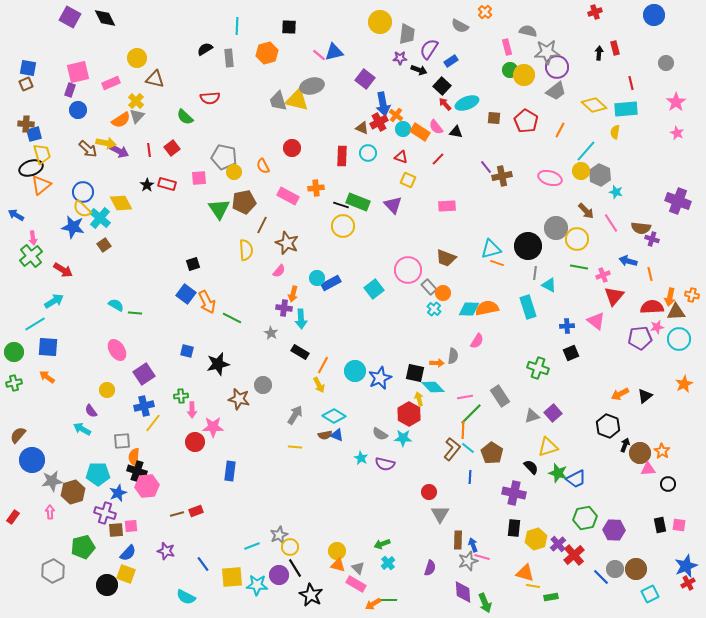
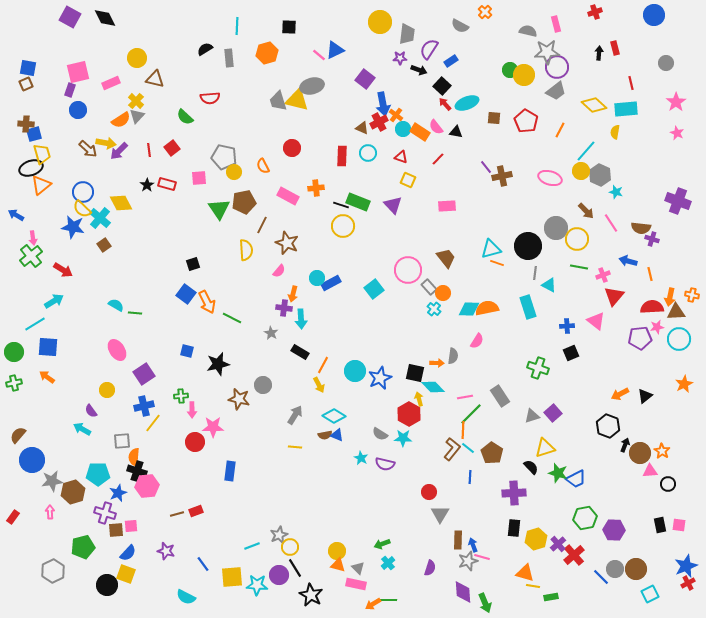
pink rectangle at (507, 47): moved 49 px right, 23 px up
blue triangle at (334, 52): moved 1 px right, 2 px up; rotated 12 degrees counterclockwise
purple arrow at (119, 151): rotated 108 degrees clockwise
brown trapezoid at (446, 258): rotated 150 degrees counterclockwise
yellow triangle at (548, 447): moved 3 px left, 1 px down
pink triangle at (648, 469): moved 2 px right, 2 px down
purple cross at (514, 493): rotated 15 degrees counterclockwise
pink rectangle at (356, 584): rotated 18 degrees counterclockwise
